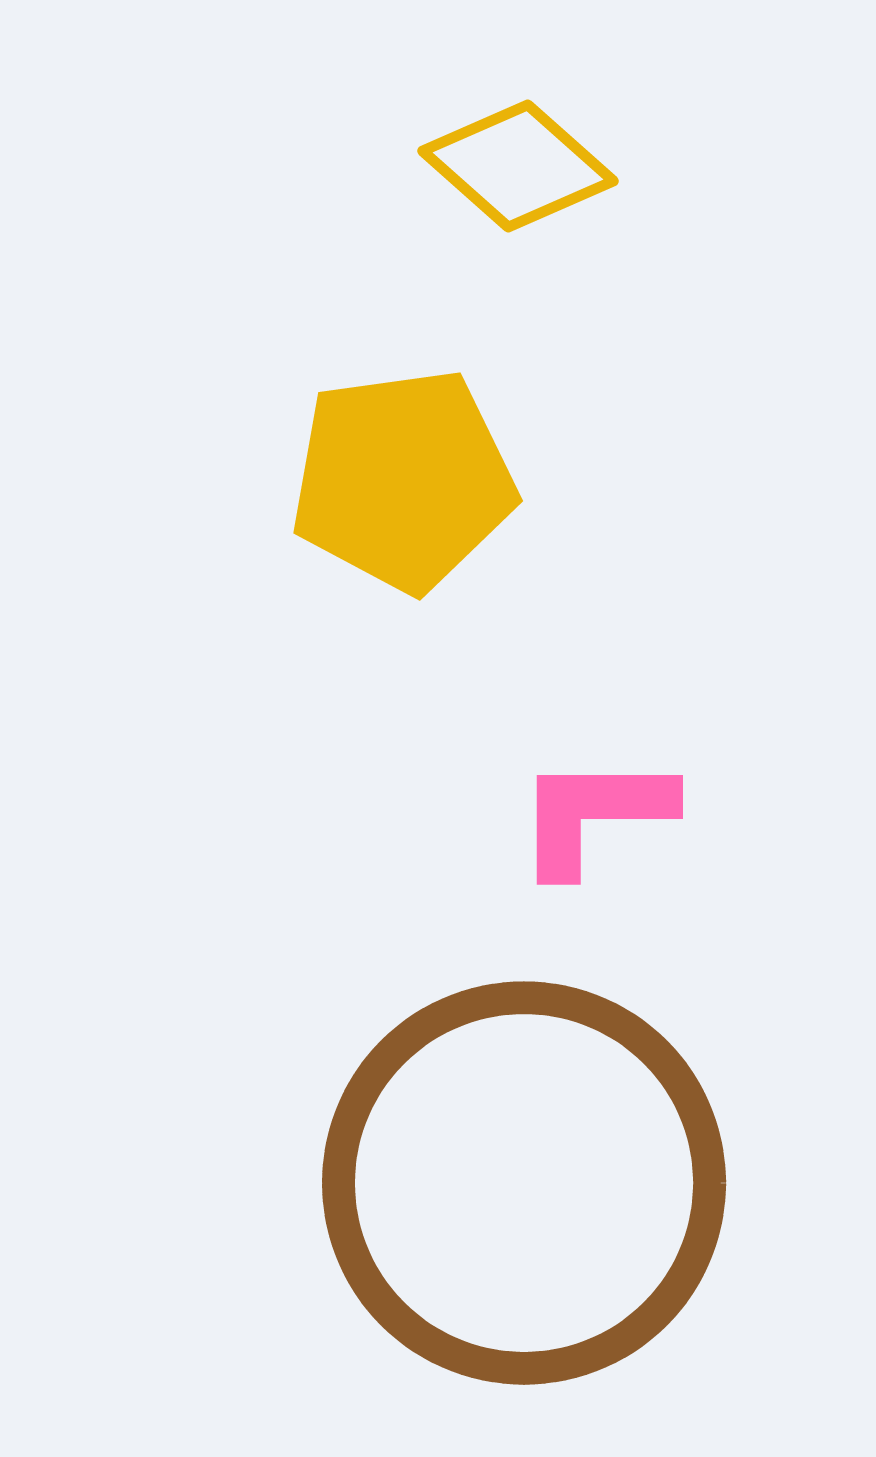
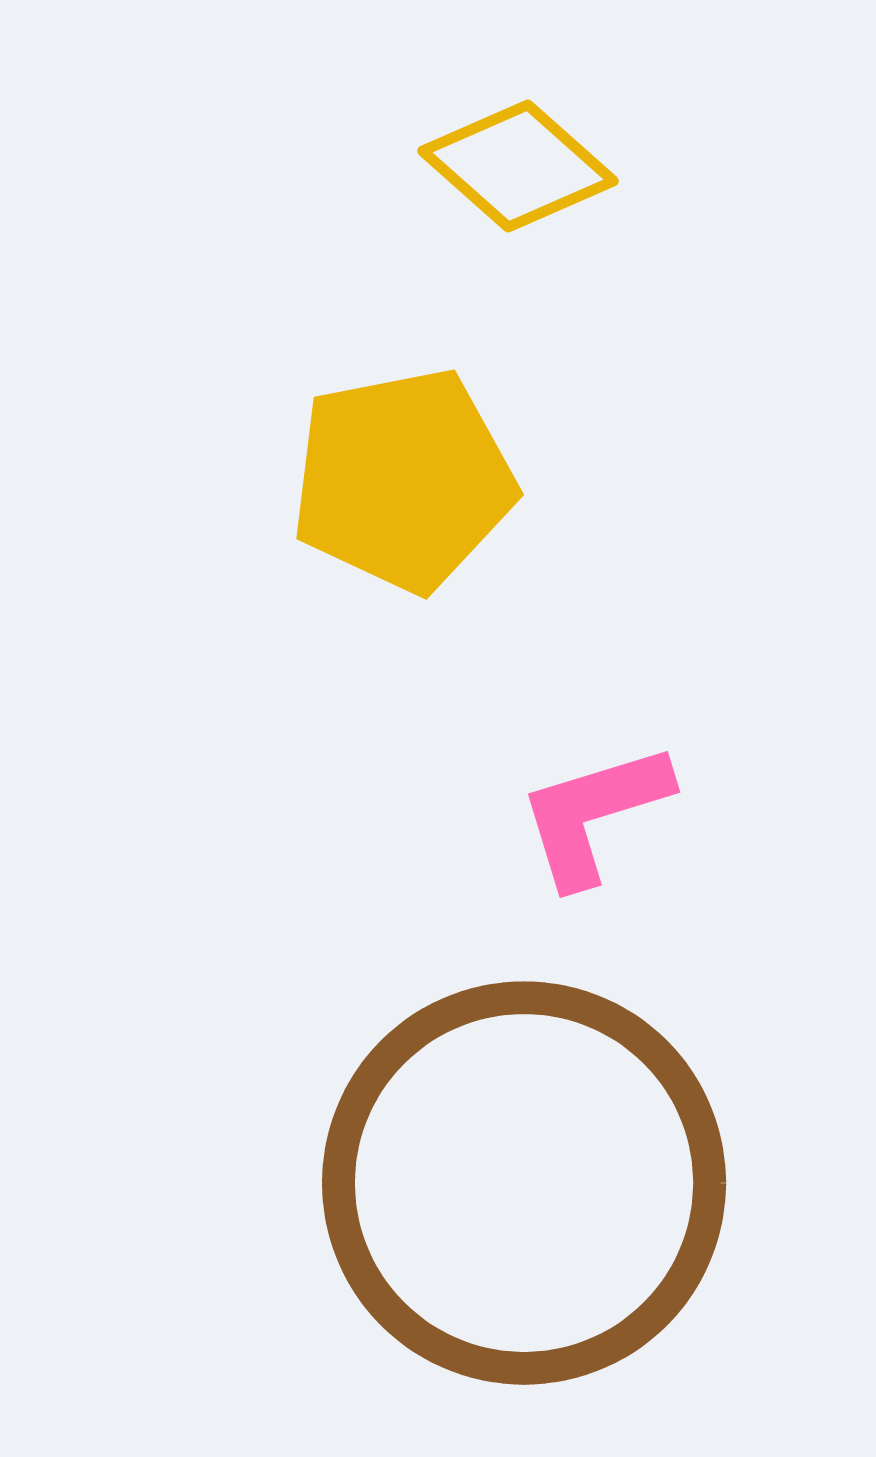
yellow pentagon: rotated 3 degrees counterclockwise
pink L-shape: rotated 17 degrees counterclockwise
